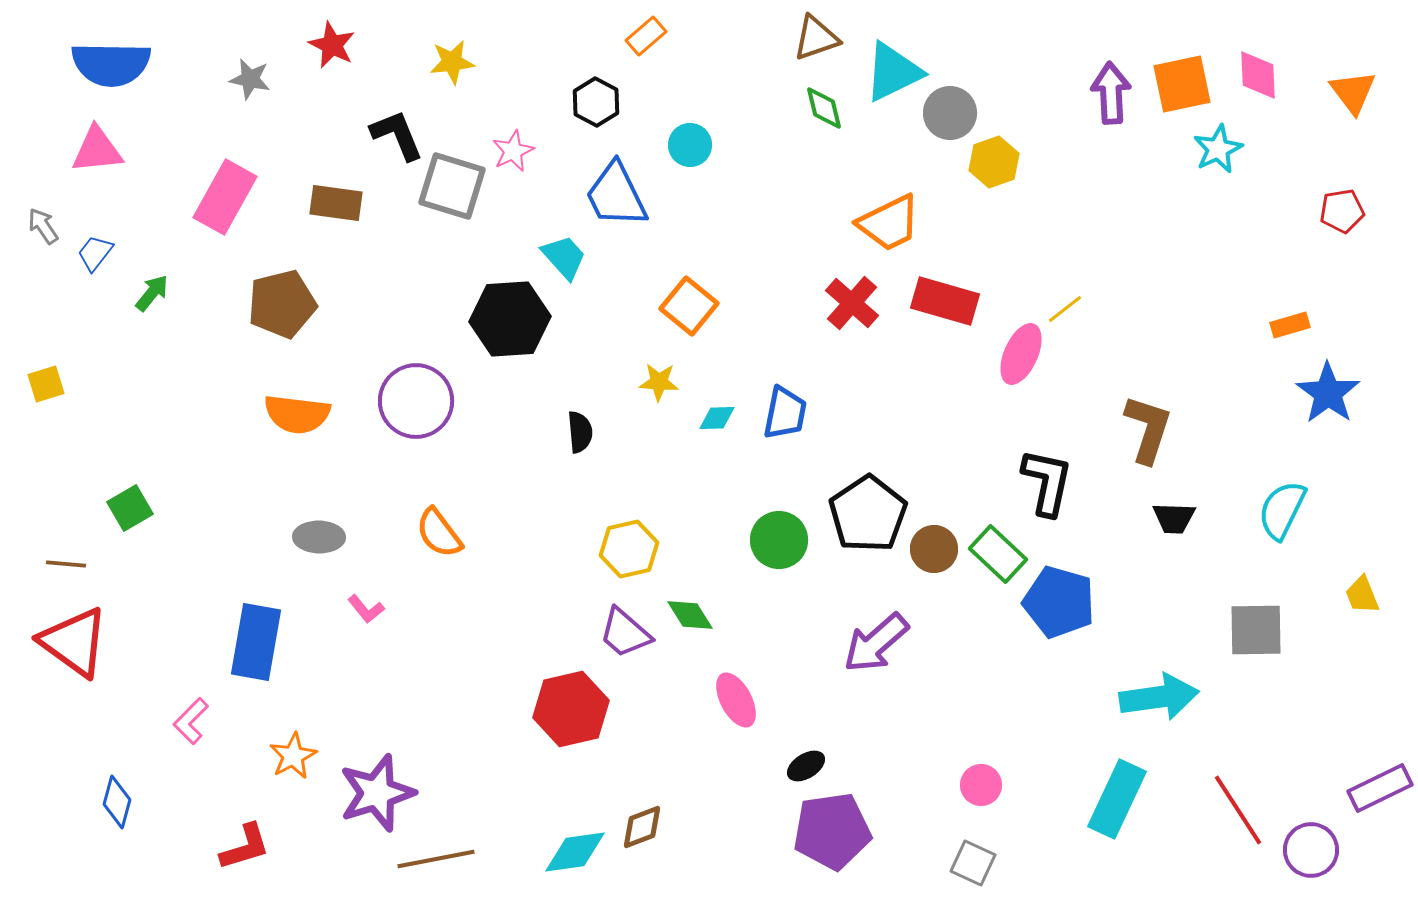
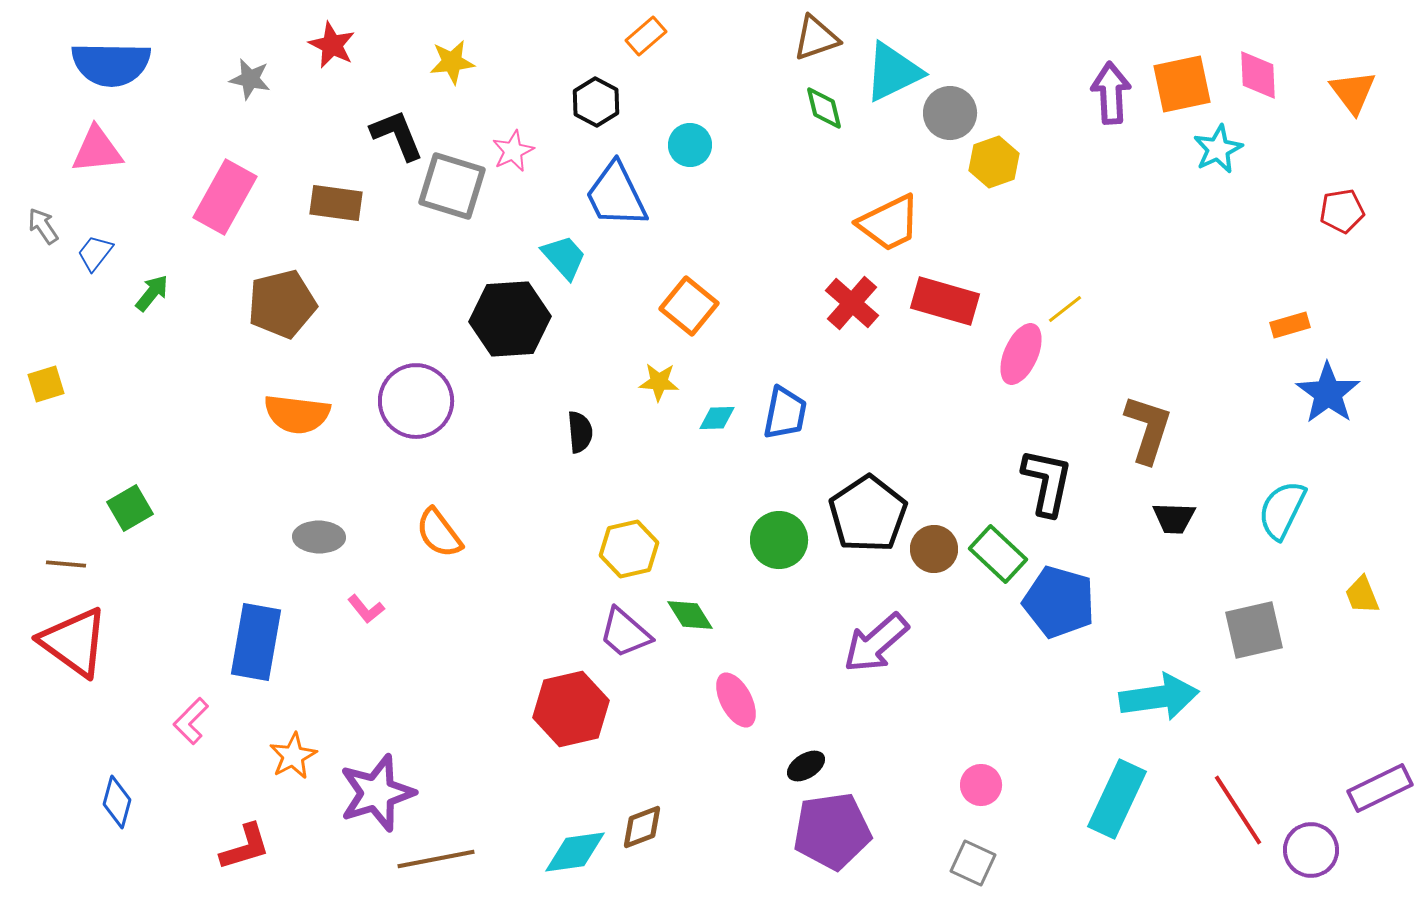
gray square at (1256, 630): moved 2 px left; rotated 12 degrees counterclockwise
